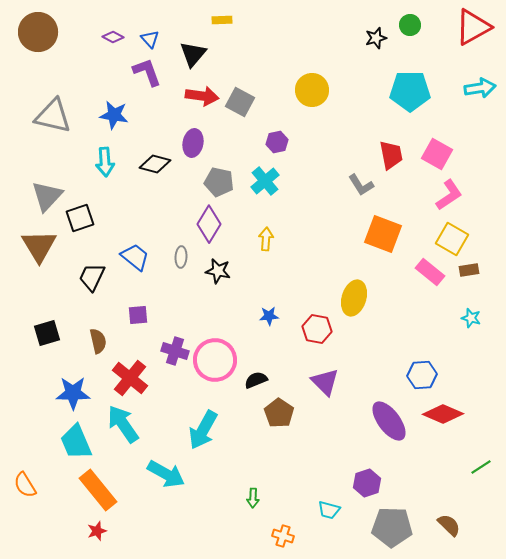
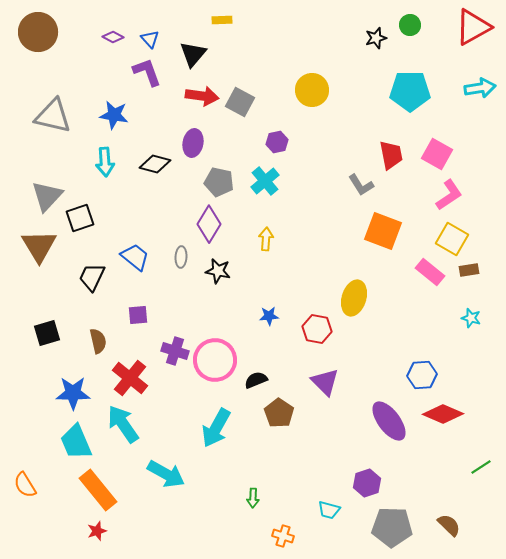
orange square at (383, 234): moved 3 px up
cyan arrow at (203, 430): moved 13 px right, 2 px up
